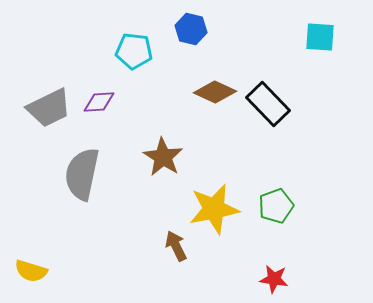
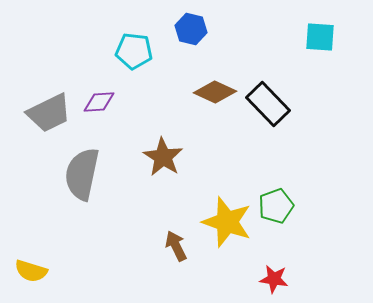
gray trapezoid: moved 5 px down
yellow star: moved 13 px right, 13 px down; rotated 30 degrees clockwise
